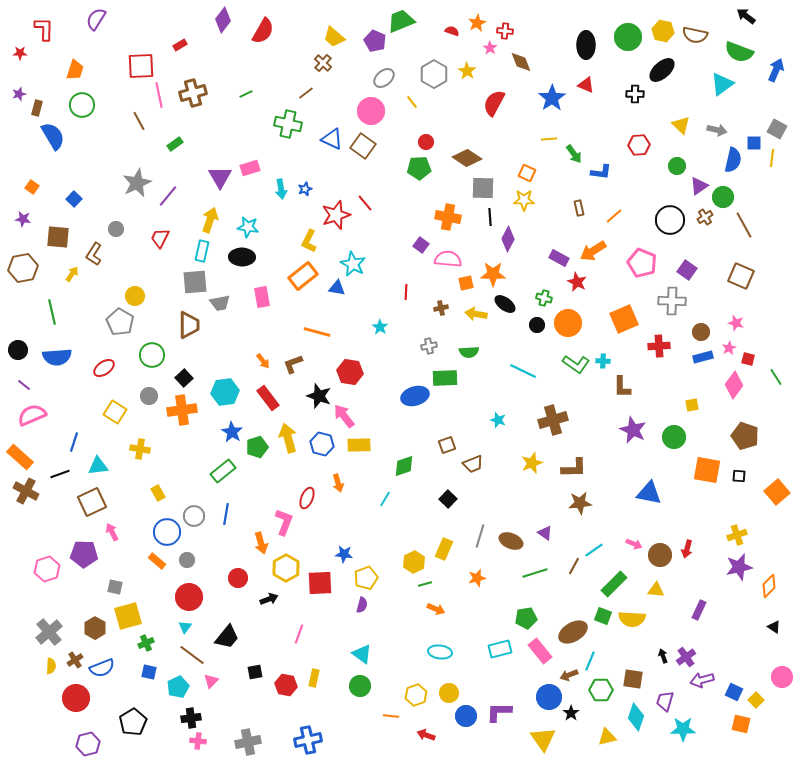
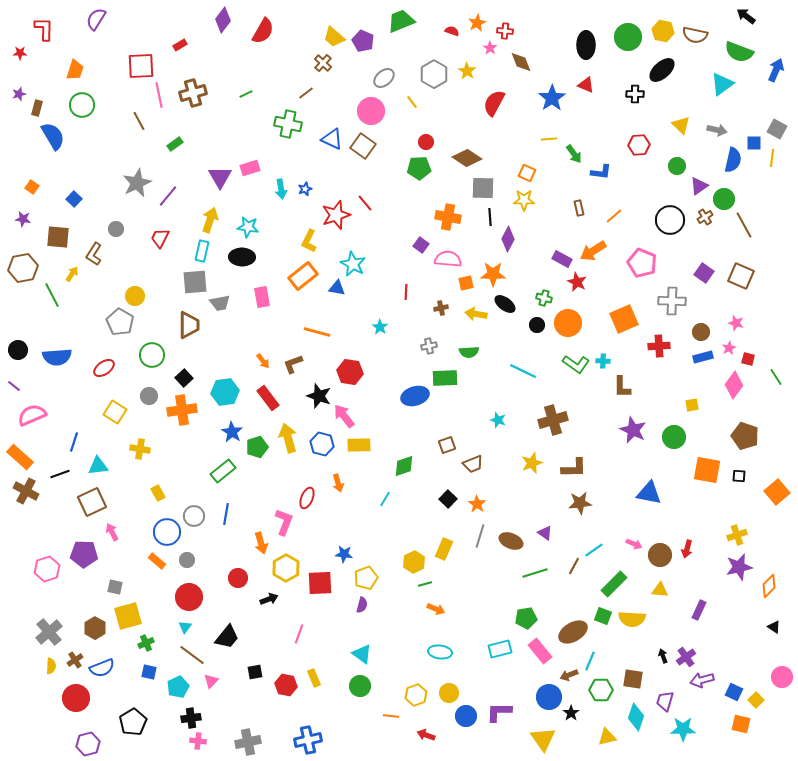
purple pentagon at (375, 41): moved 12 px left
green circle at (723, 197): moved 1 px right, 2 px down
purple rectangle at (559, 258): moved 3 px right, 1 px down
purple square at (687, 270): moved 17 px right, 3 px down
green line at (52, 312): moved 17 px up; rotated 15 degrees counterclockwise
purple line at (24, 385): moved 10 px left, 1 px down
orange star at (477, 578): moved 74 px up; rotated 24 degrees counterclockwise
yellow triangle at (656, 590): moved 4 px right
yellow rectangle at (314, 678): rotated 36 degrees counterclockwise
